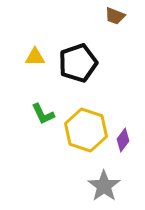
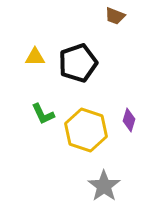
purple diamond: moved 6 px right, 20 px up; rotated 20 degrees counterclockwise
